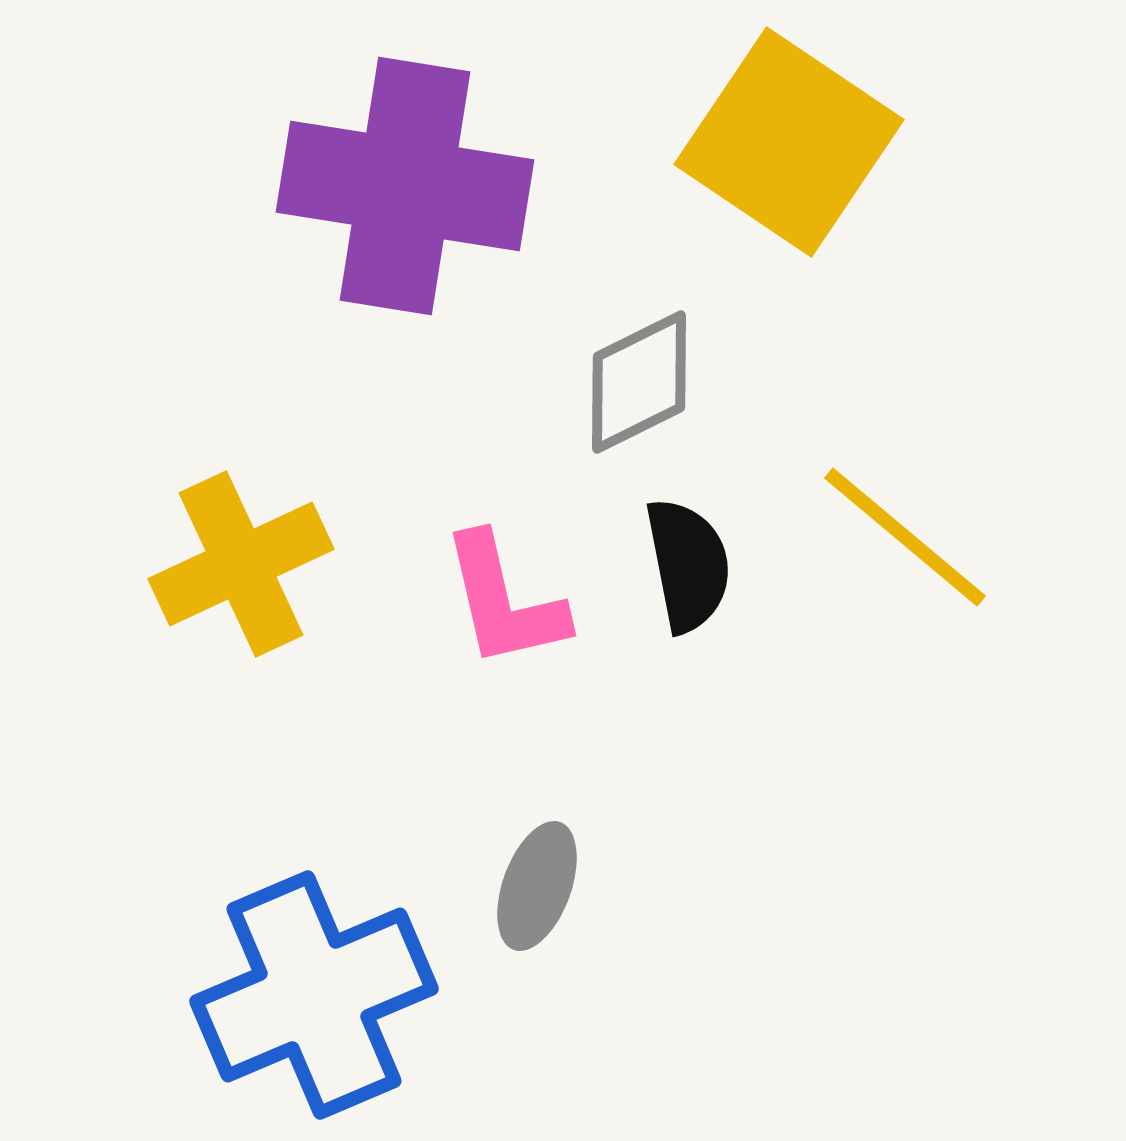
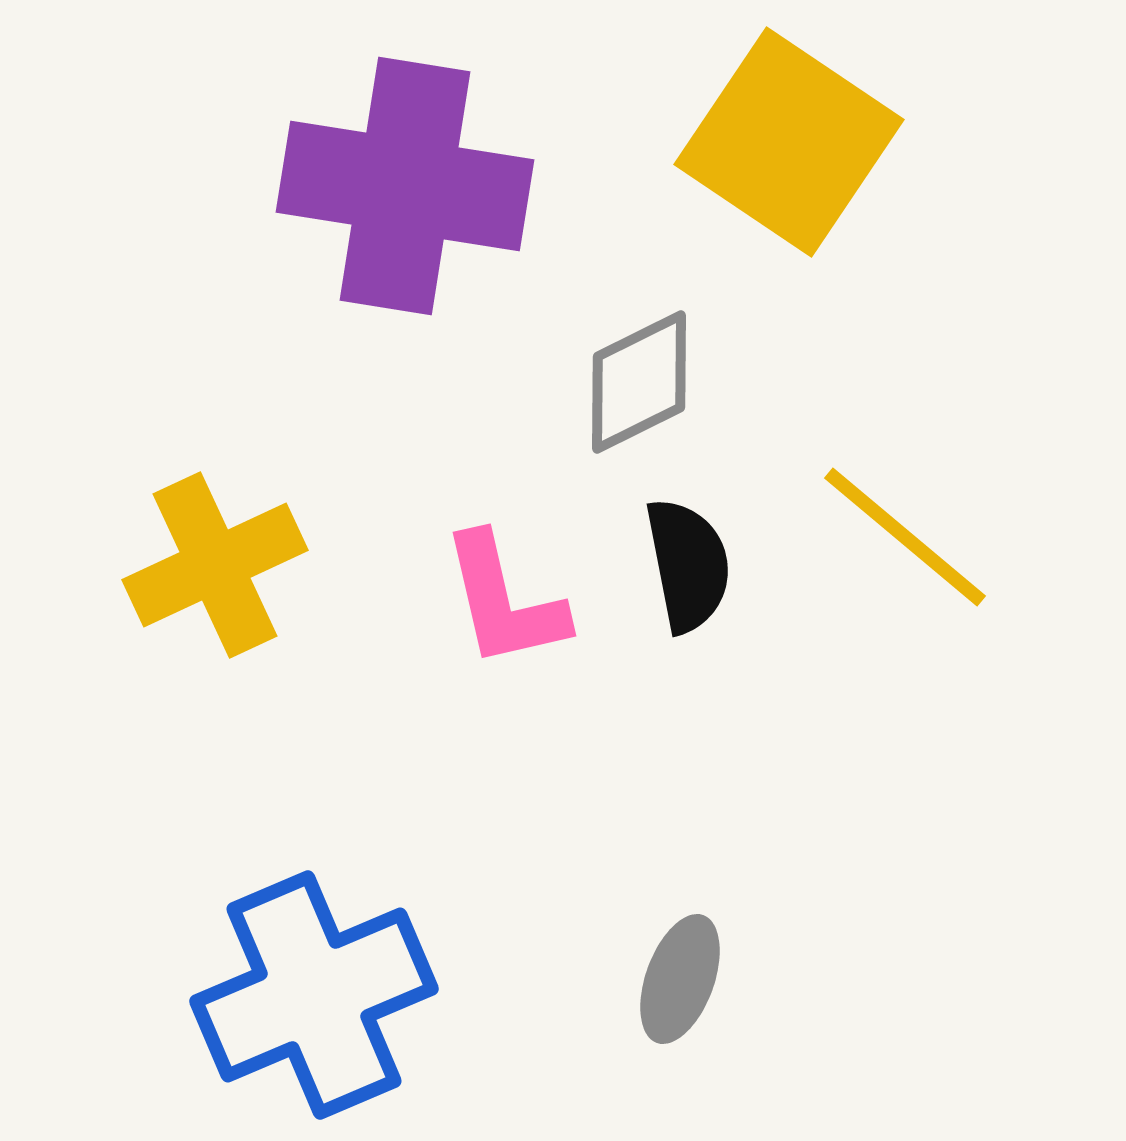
yellow cross: moved 26 px left, 1 px down
gray ellipse: moved 143 px right, 93 px down
